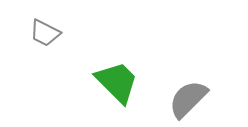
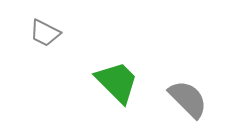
gray semicircle: rotated 90 degrees clockwise
